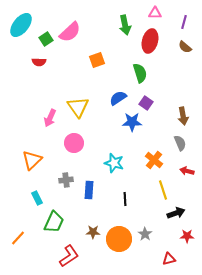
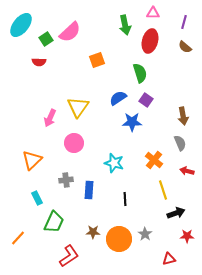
pink triangle: moved 2 px left
purple square: moved 3 px up
yellow triangle: rotated 10 degrees clockwise
